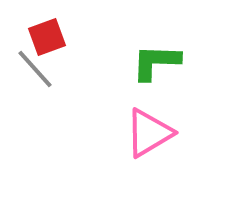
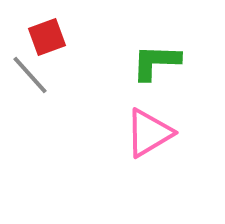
gray line: moved 5 px left, 6 px down
